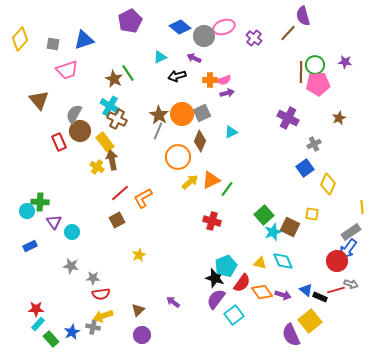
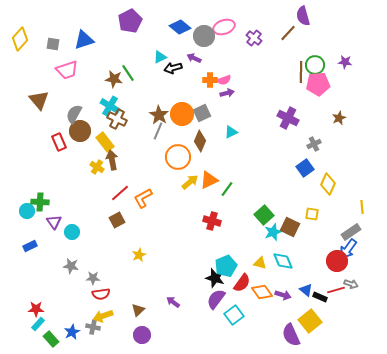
black arrow at (177, 76): moved 4 px left, 8 px up
brown star at (114, 79): rotated 18 degrees counterclockwise
orange triangle at (211, 180): moved 2 px left
